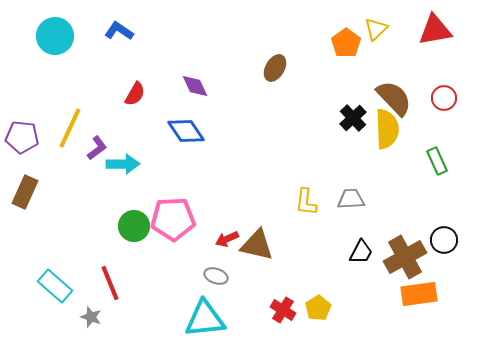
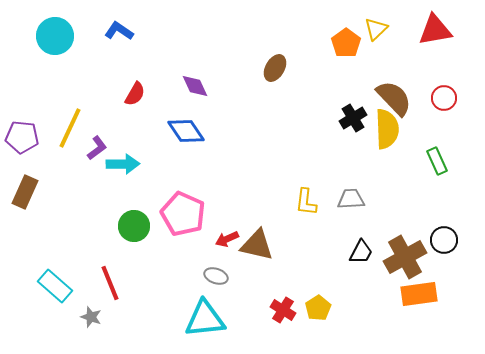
black cross: rotated 12 degrees clockwise
pink pentagon: moved 10 px right, 5 px up; rotated 27 degrees clockwise
